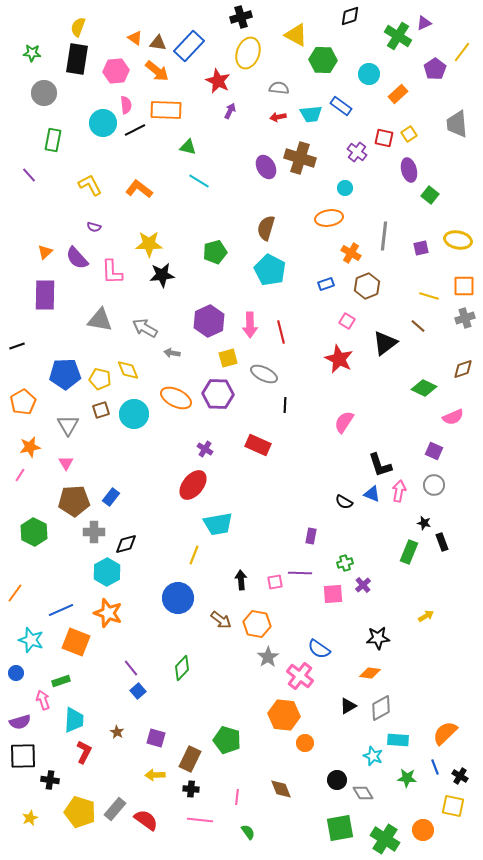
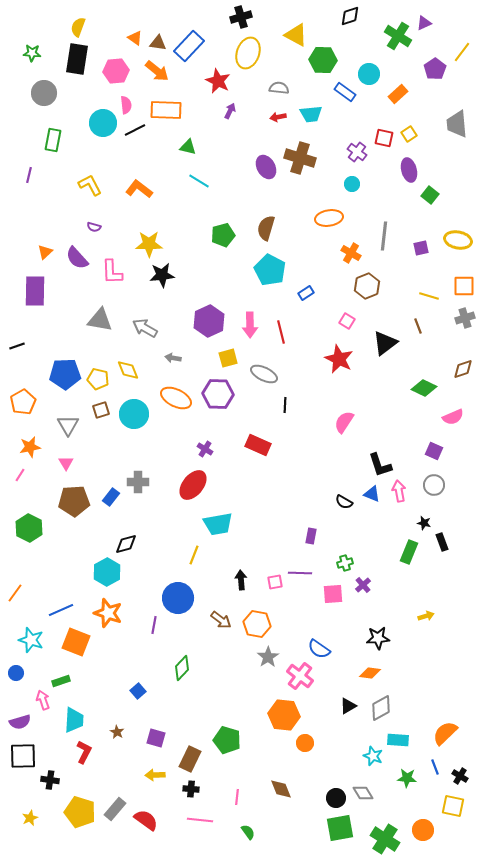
blue rectangle at (341, 106): moved 4 px right, 14 px up
purple line at (29, 175): rotated 56 degrees clockwise
cyan circle at (345, 188): moved 7 px right, 4 px up
green pentagon at (215, 252): moved 8 px right, 17 px up
blue rectangle at (326, 284): moved 20 px left, 9 px down; rotated 14 degrees counterclockwise
purple rectangle at (45, 295): moved 10 px left, 4 px up
brown line at (418, 326): rotated 28 degrees clockwise
gray arrow at (172, 353): moved 1 px right, 5 px down
yellow pentagon at (100, 379): moved 2 px left
pink arrow at (399, 491): rotated 20 degrees counterclockwise
green hexagon at (34, 532): moved 5 px left, 4 px up
gray cross at (94, 532): moved 44 px right, 50 px up
yellow arrow at (426, 616): rotated 14 degrees clockwise
purple line at (131, 668): moved 23 px right, 43 px up; rotated 48 degrees clockwise
black circle at (337, 780): moved 1 px left, 18 px down
